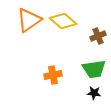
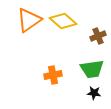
green trapezoid: moved 2 px left
